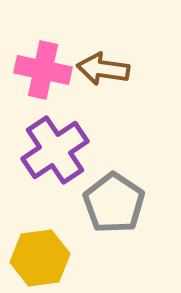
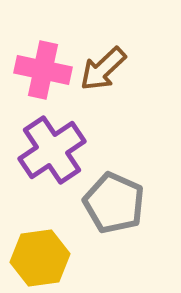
brown arrow: rotated 51 degrees counterclockwise
purple cross: moved 3 px left
gray pentagon: rotated 10 degrees counterclockwise
